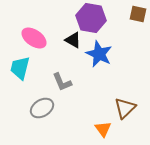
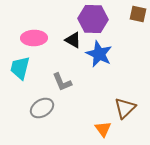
purple hexagon: moved 2 px right, 1 px down; rotated 8 degrees counterclockwise
pink ellipse: rotated 35 degrees counterclockwise
